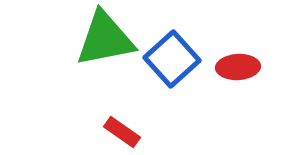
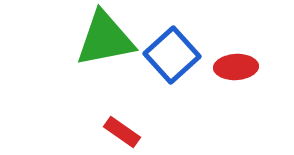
blue square: moved 4 px up
red ellipse: moved 2 px left
